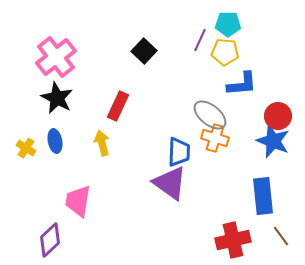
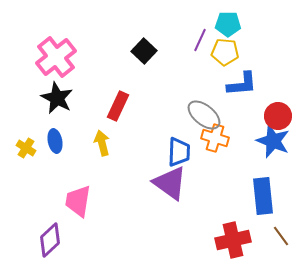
gray ellipse: moved 6 px left
